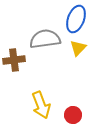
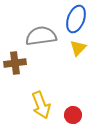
gray semicircle: moved 4 px left, 3 px up
brown cross: moved 1 px right, 3 px down
